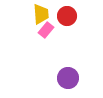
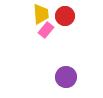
red circle: moved 2 px left
purple circle: moved 2 px left, 1 px up
